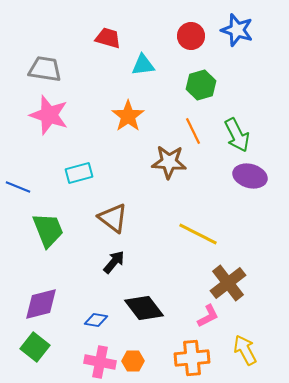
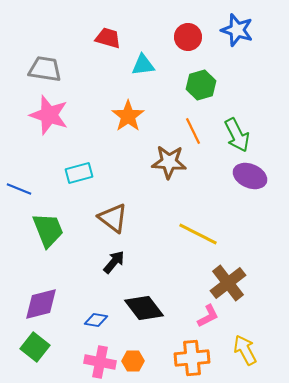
red circle: moved 3 px left, 1 px down
purple ellipse: rotated 8 degrees clockwise
blue line: moved 1 px right, 2 px down
